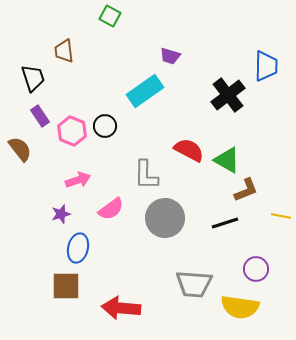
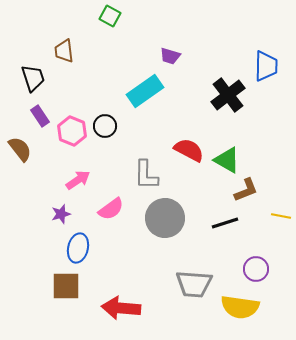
pink arrow: rotated 15 degrees counterclockwise
